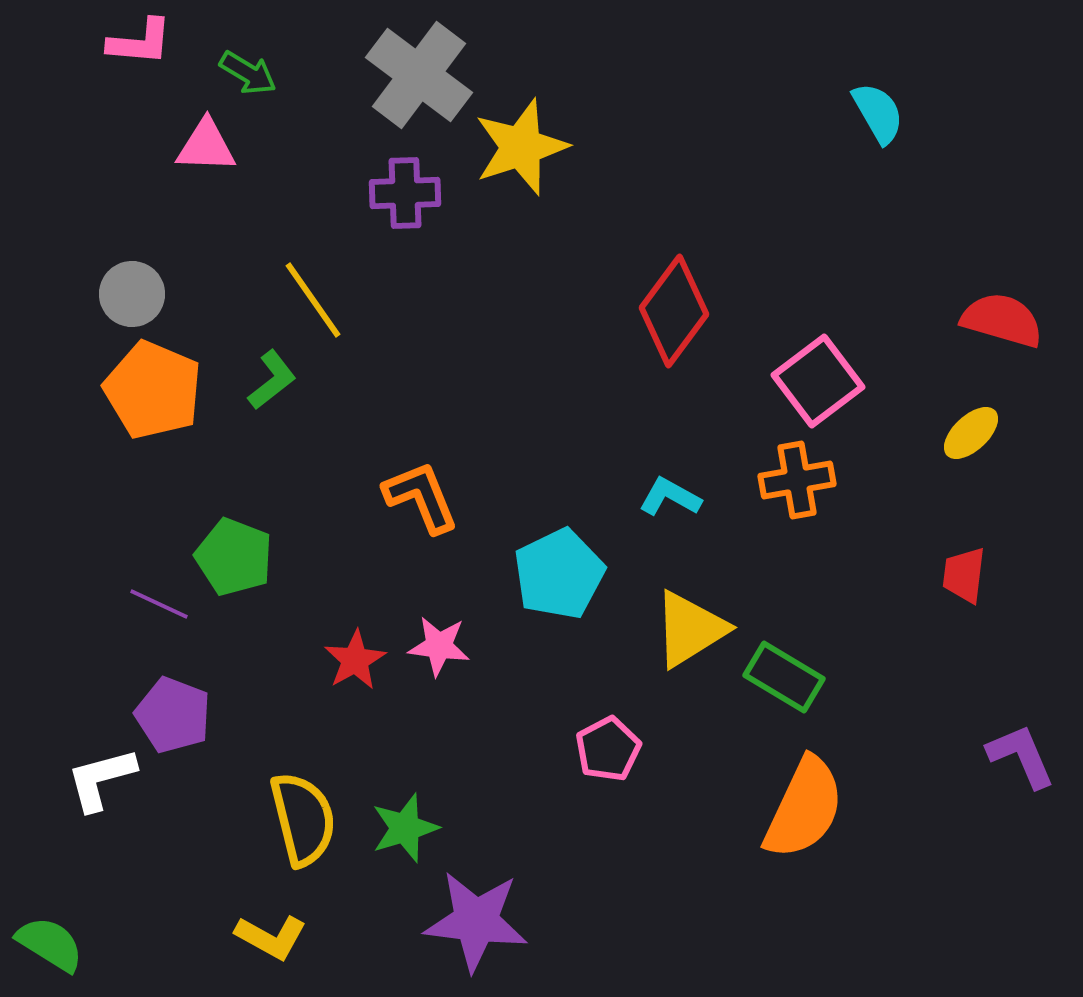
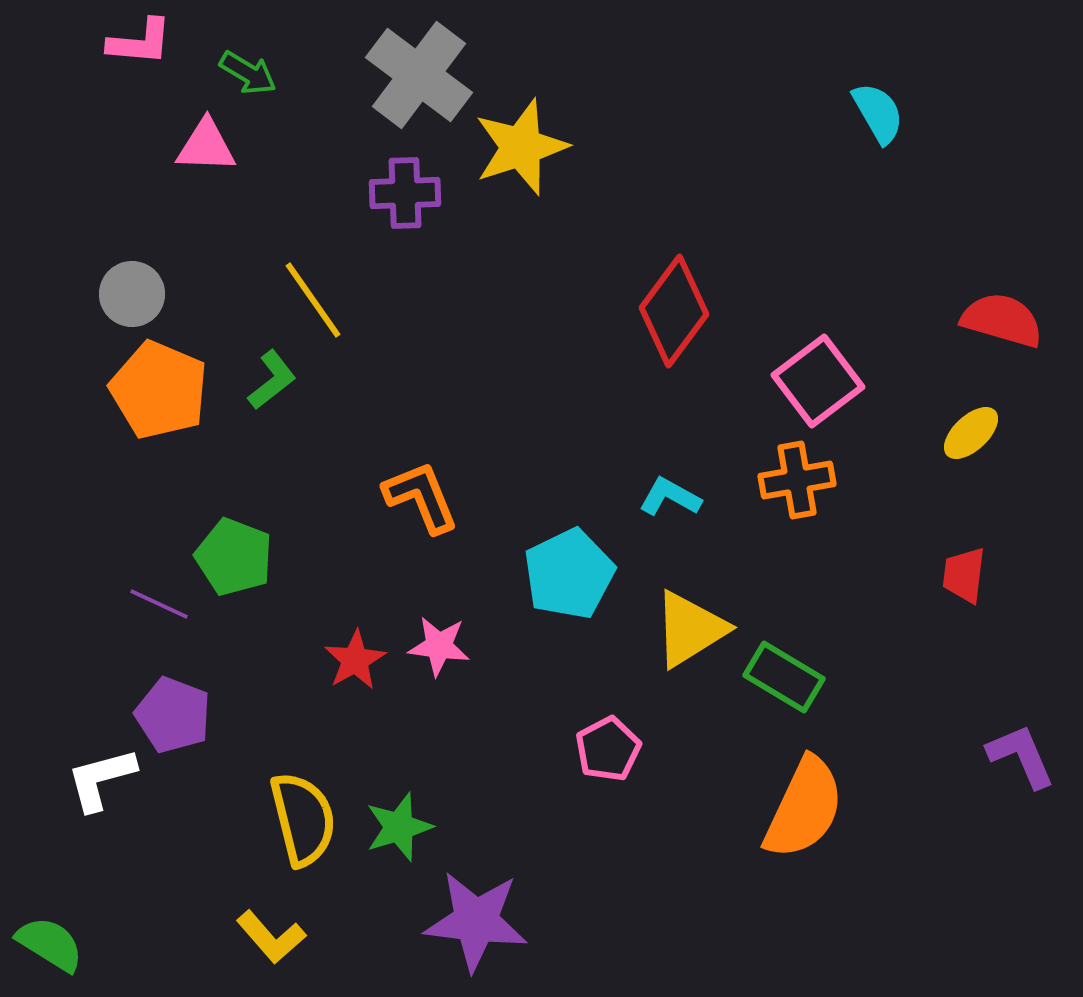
orange pentagon: moved 6 px right
cyan pentagon: moved 10 px right
green star: moved 6 px left, 1 px up
yellow L-shape: rotated 20 degrees clockwise
